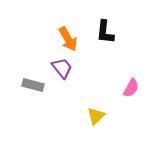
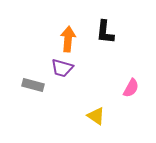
orange arrow: rotated 145 degrees counterclockwise
purple trapezoid: rotated 145 degrees clockwise
yellow triangle: rotated 42 degrees counterclockwise
